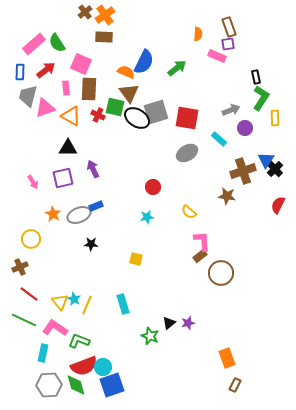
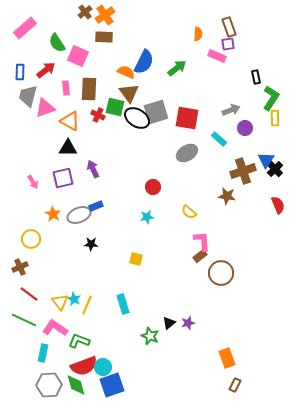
pink rectangle at (34, 44): moved 9 px left, 16 px up
pink square at (81, 64): moved 3 px left, 8 px up
green L-shape at (261, 98): moved 10 px right
orange triangle at (71, 116): moved 1 px left, 5 px down
red semicircle at (278, 205): rotated 132 degrees clockwise
